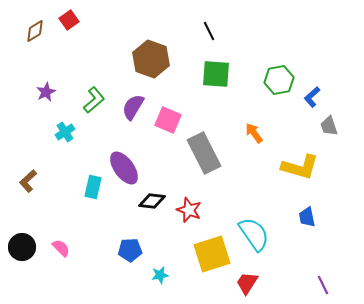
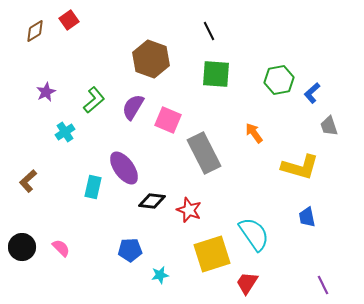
blue L-shape: moved 4 px up
